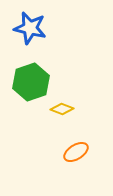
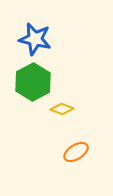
blue star: moved 5 px right, 11 px down
green hexagon: moved 2 px right; rotated 9 degrees counterclockwise
